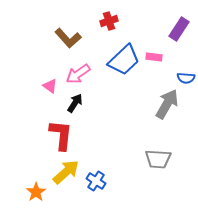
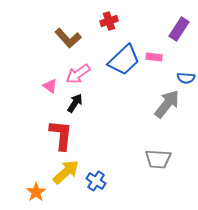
gray arrow: rotated 8 degrees clockwise
